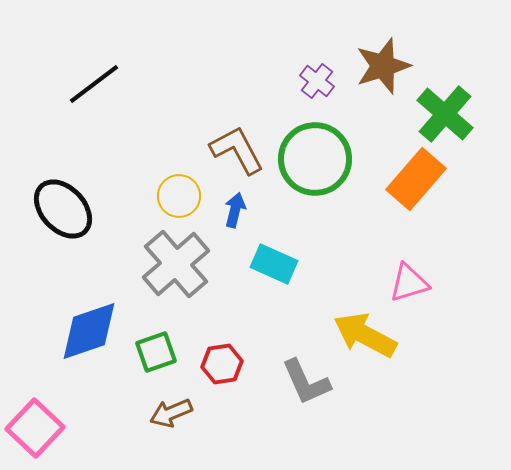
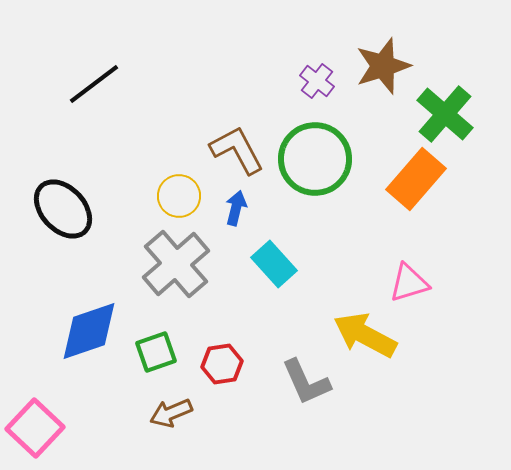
blue arrow: moved 1 px right, 2 px up
cyan rectangle: rotated 24 degrees clockwise
